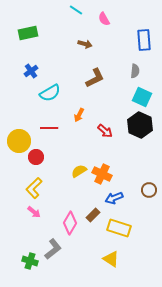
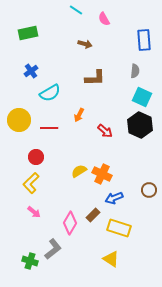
brown L-shape: rotated 25 degrees clockwise
yellow circle: moved 21 px up
yellow L-shape: moved 3 px left, 5 px up
